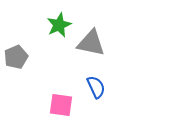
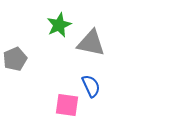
gray pentagon: moved 1 px left, 2 px down
blue semicircle: moved 5 px left, 1 px up
pink square: moved 6 px right
